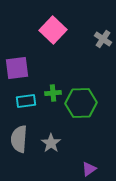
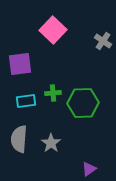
gray cross: moved 2 px down
purple square: moved 3 px right, 4 px up
green hexagon: moved 2 px right
